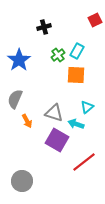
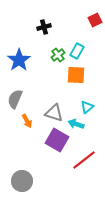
red line: moved 2 px up
